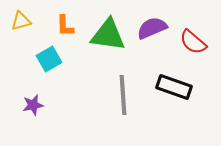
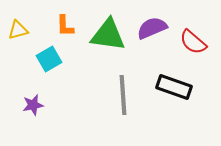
yellow triangle: moved 3 px left, 9 px down
